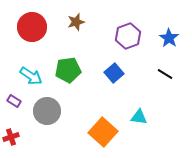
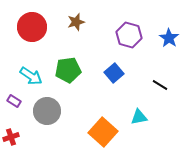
purple hexagon: moved 1 px right, 1 px up; rotated 25 degrees counterclockwise
black line: moved 5 px left, 11 px down
cyan triangle: rotated 18 degrees counterclockwise
